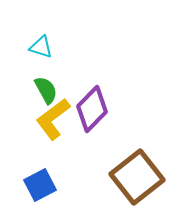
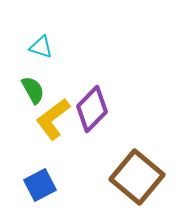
green semicircle: moved 13 px left
brown square: rotated 12 degrees counterclockwise
